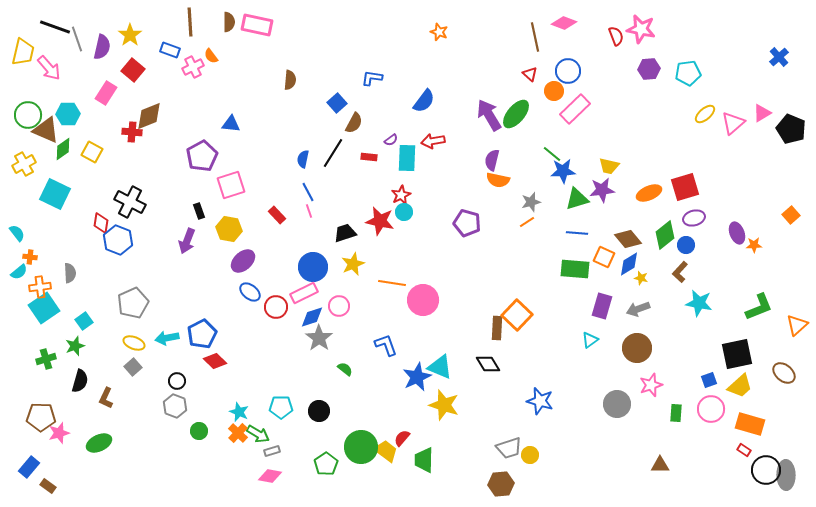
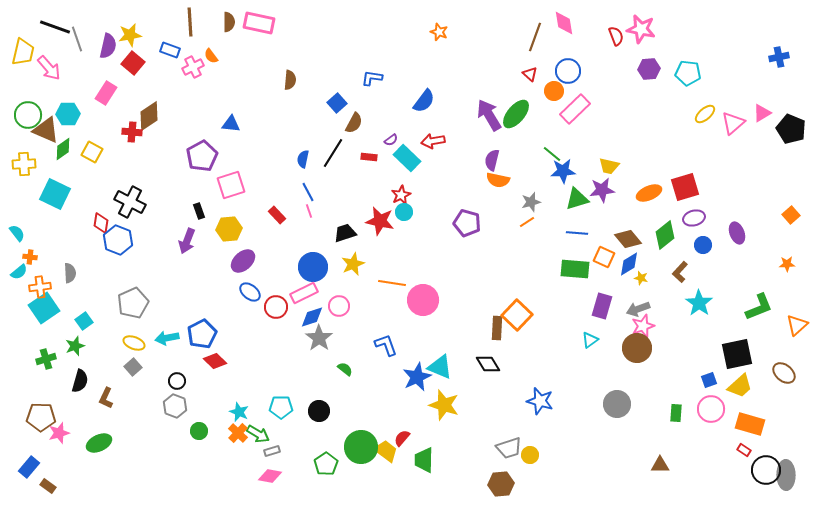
pink diamond at (564, 23): rotated 60 degrees clockwise
pink rectangle at (257, 25): moved 2 px right, 2 px up
yellow star at (130, 35): rotated 25 degrees clockwise
brown line at (535, 37): rotated 32 degrees clockwise
purple semicircle at (102, 47): moved 6 px right, 1 px up
blue cross at (779, 57): rotated 30 degrees clockwise
red square at (133, 70): moved 7 px up
cyan pentagon at (688, 73): rotated 15 degrees clockwise
brown diamond at (149, 116): rotated 12 degrees counterclockwise
cyan rectangle at (407, 158): rotated 48 degrees counterclockwise
yellow cross at (24, 164): rotated 25 degrees clockwise
yellow hexagon at (229, 229): rotated 15 degrees counterclockwise
blue circle at (686, 245): moved 17 px right
orange star at (754, 245): moved 33 px right, 19 px down
cyan star at (699, 303): rotated 24 degrees clockwise
pink star at (651, 385): moved 8 px left, 59 px up
